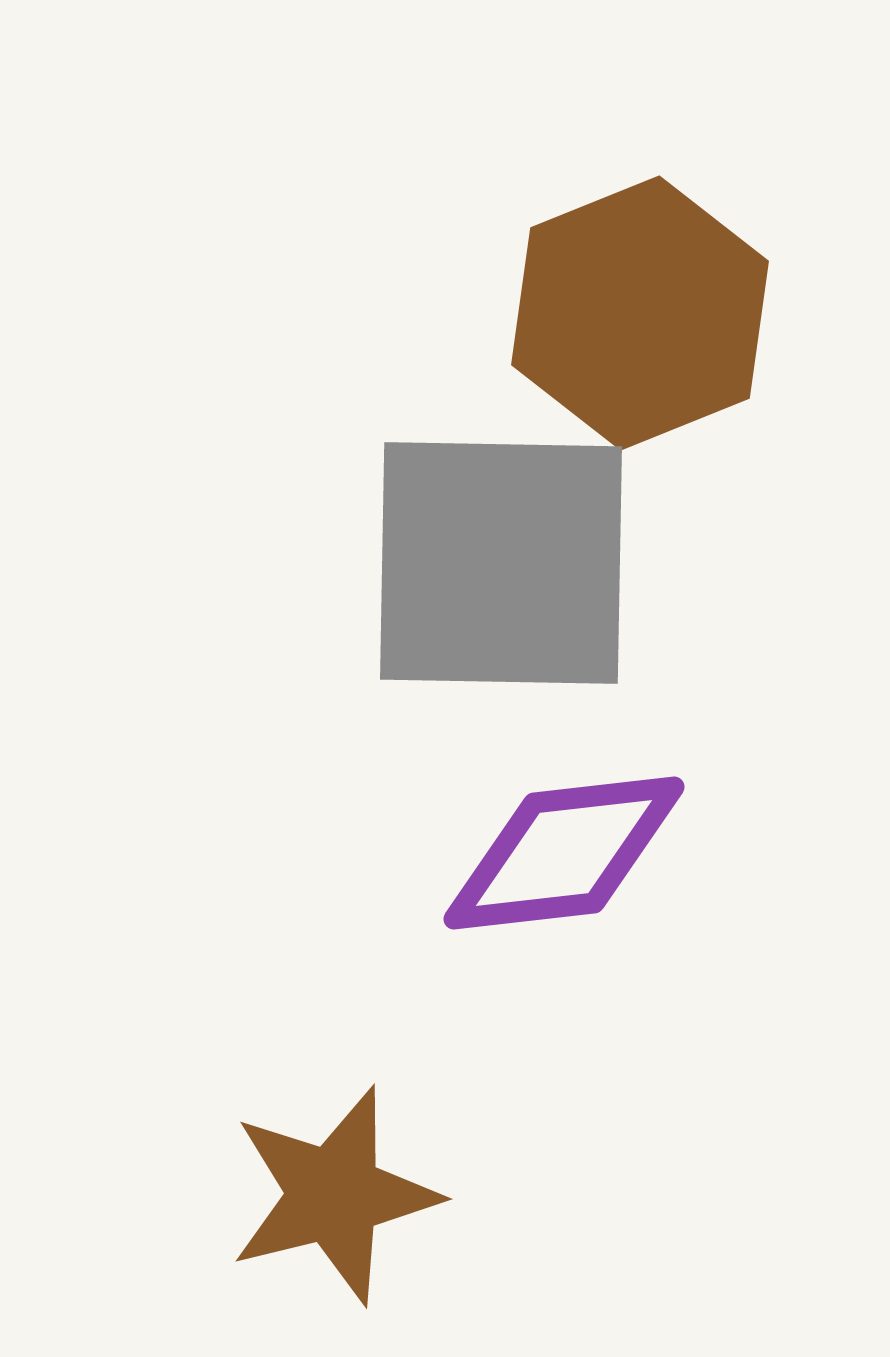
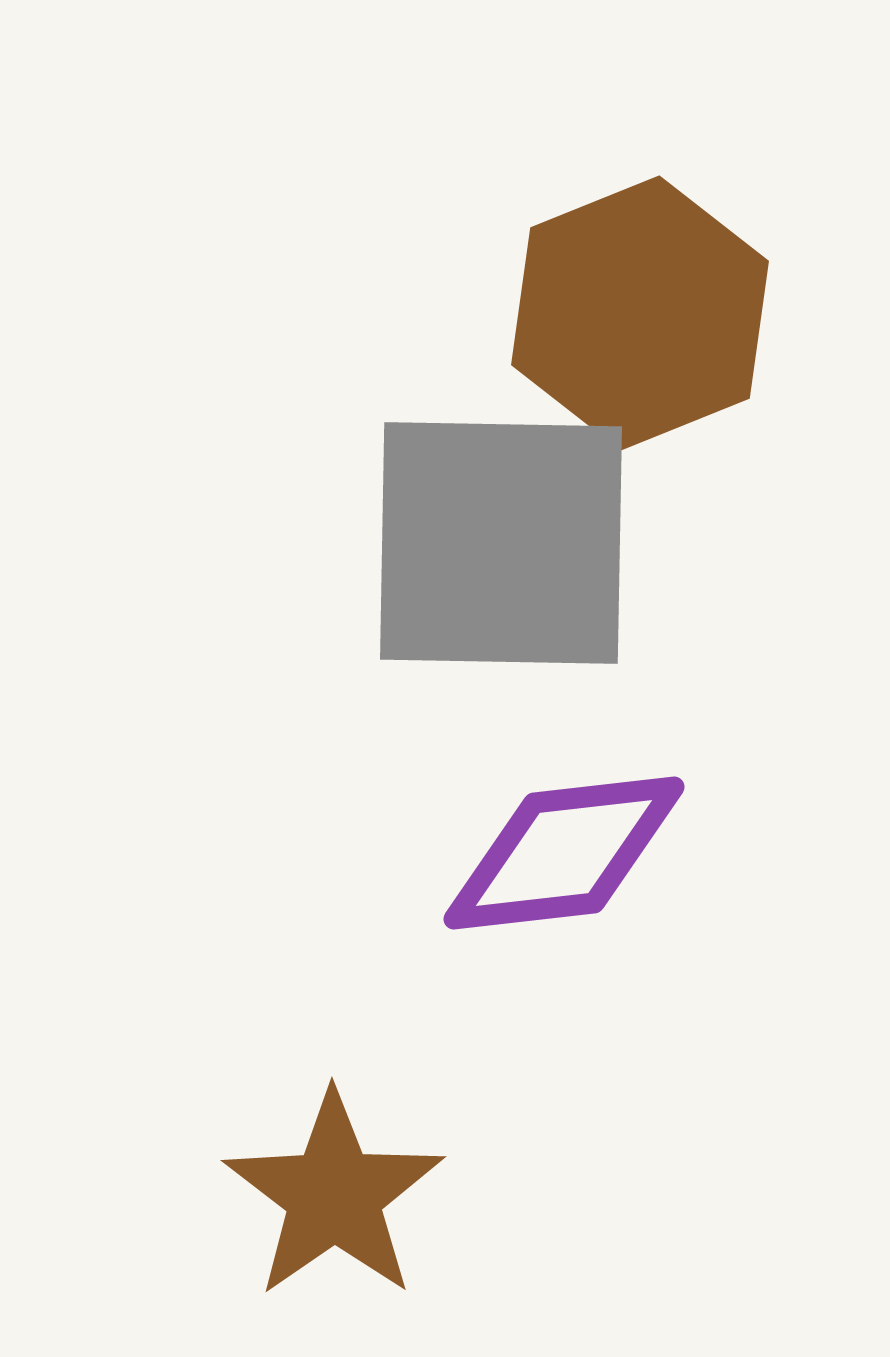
gray square: moved 20 px up
brown star: rotated 21 degrees counterclockwise
